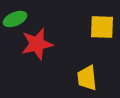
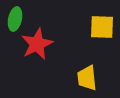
green ellipse: rotated 55 degrees counterclockwise
red star: rotated 12 degrees counterclockwise
